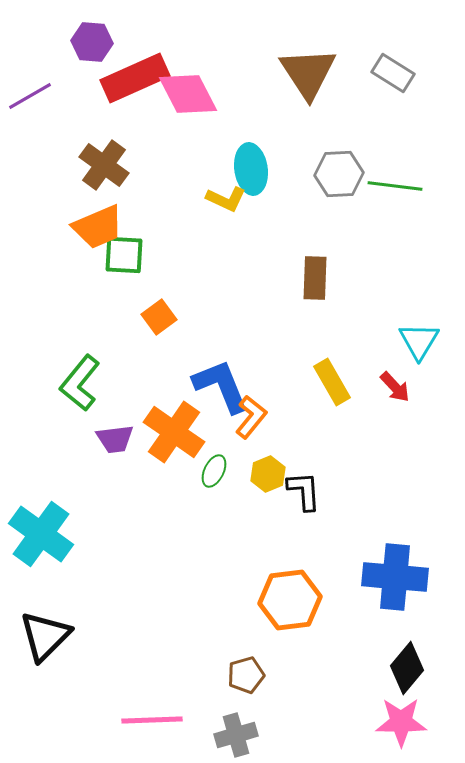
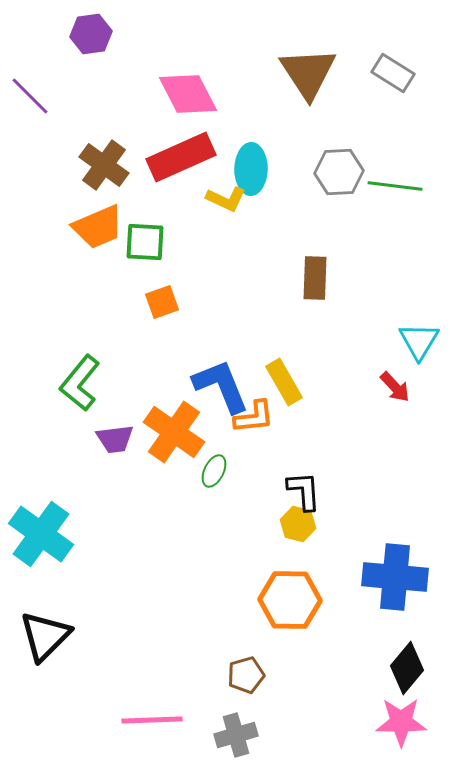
purple hexagon: moved 1 px left, 8 px up; rotated 12 degrees counterclockwise
red rectangle: moved 46 px right, 79 px down
purple line: rotated 75 degrees clockwise
cyan ellipse: rotated 9 degrees clockwise
gray hexagon: moved 2 px up
green square: moved 21 px right, 13 px up
orange square: moved 3 px right, 15 px up; rotated 16 degrees clockwise
yellow rectangle: moved 48 px left
orange L-shape: moved 3 px right; rotated 45 degrees clockwise
yellow hexagon: moved 30 px right, 50 px down; rotated 24 degrees counterclockwise
orange hexagon: rotated 8 degrees clockwise
